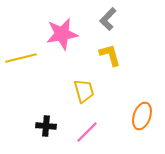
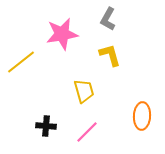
gray L-shape: rotated 15 degrees counterclockwise
yellow line: moved 4 px down; rotated 24 degrees counterclockwise
orange ellipse: rotated 16 degrees counterclockwise
